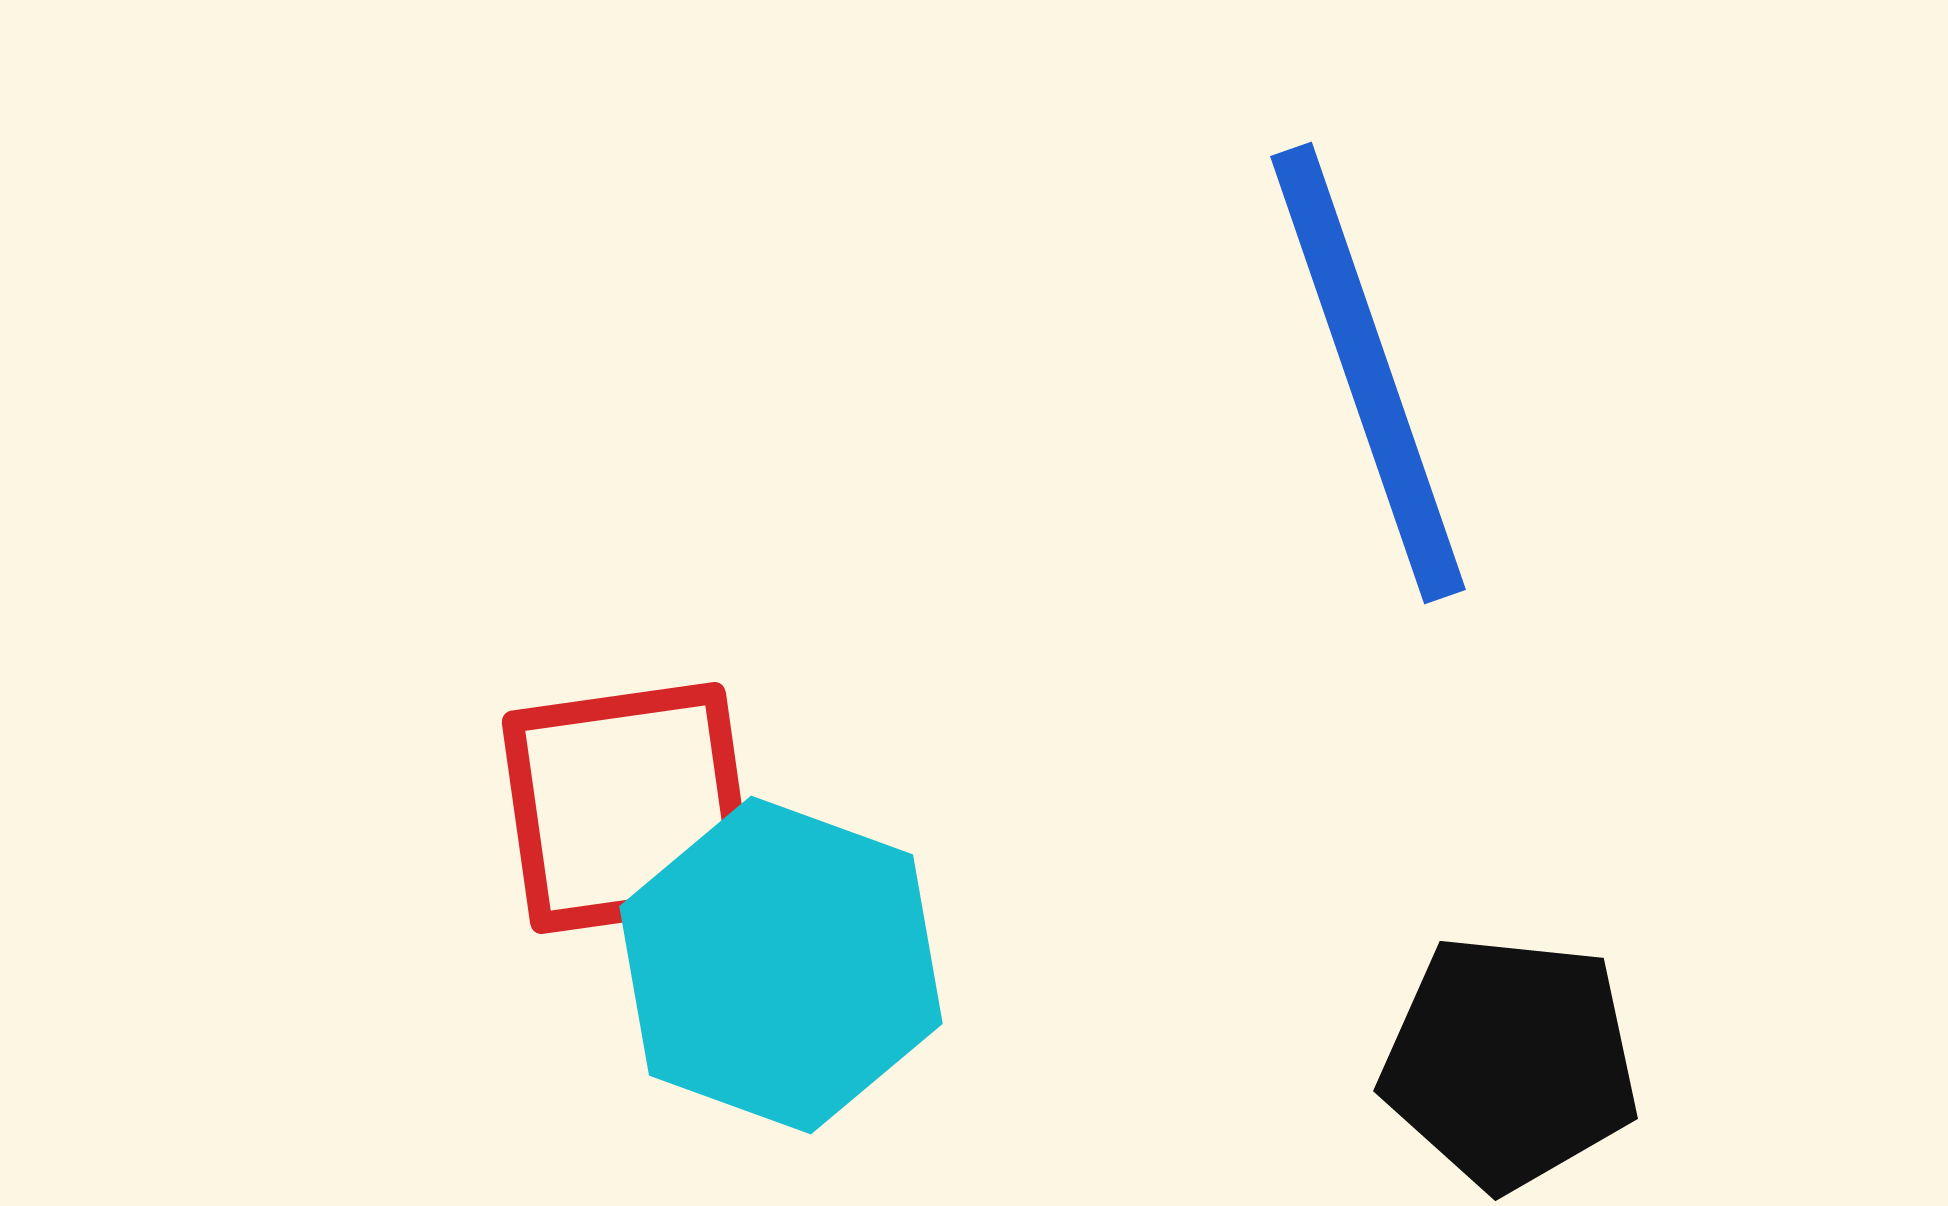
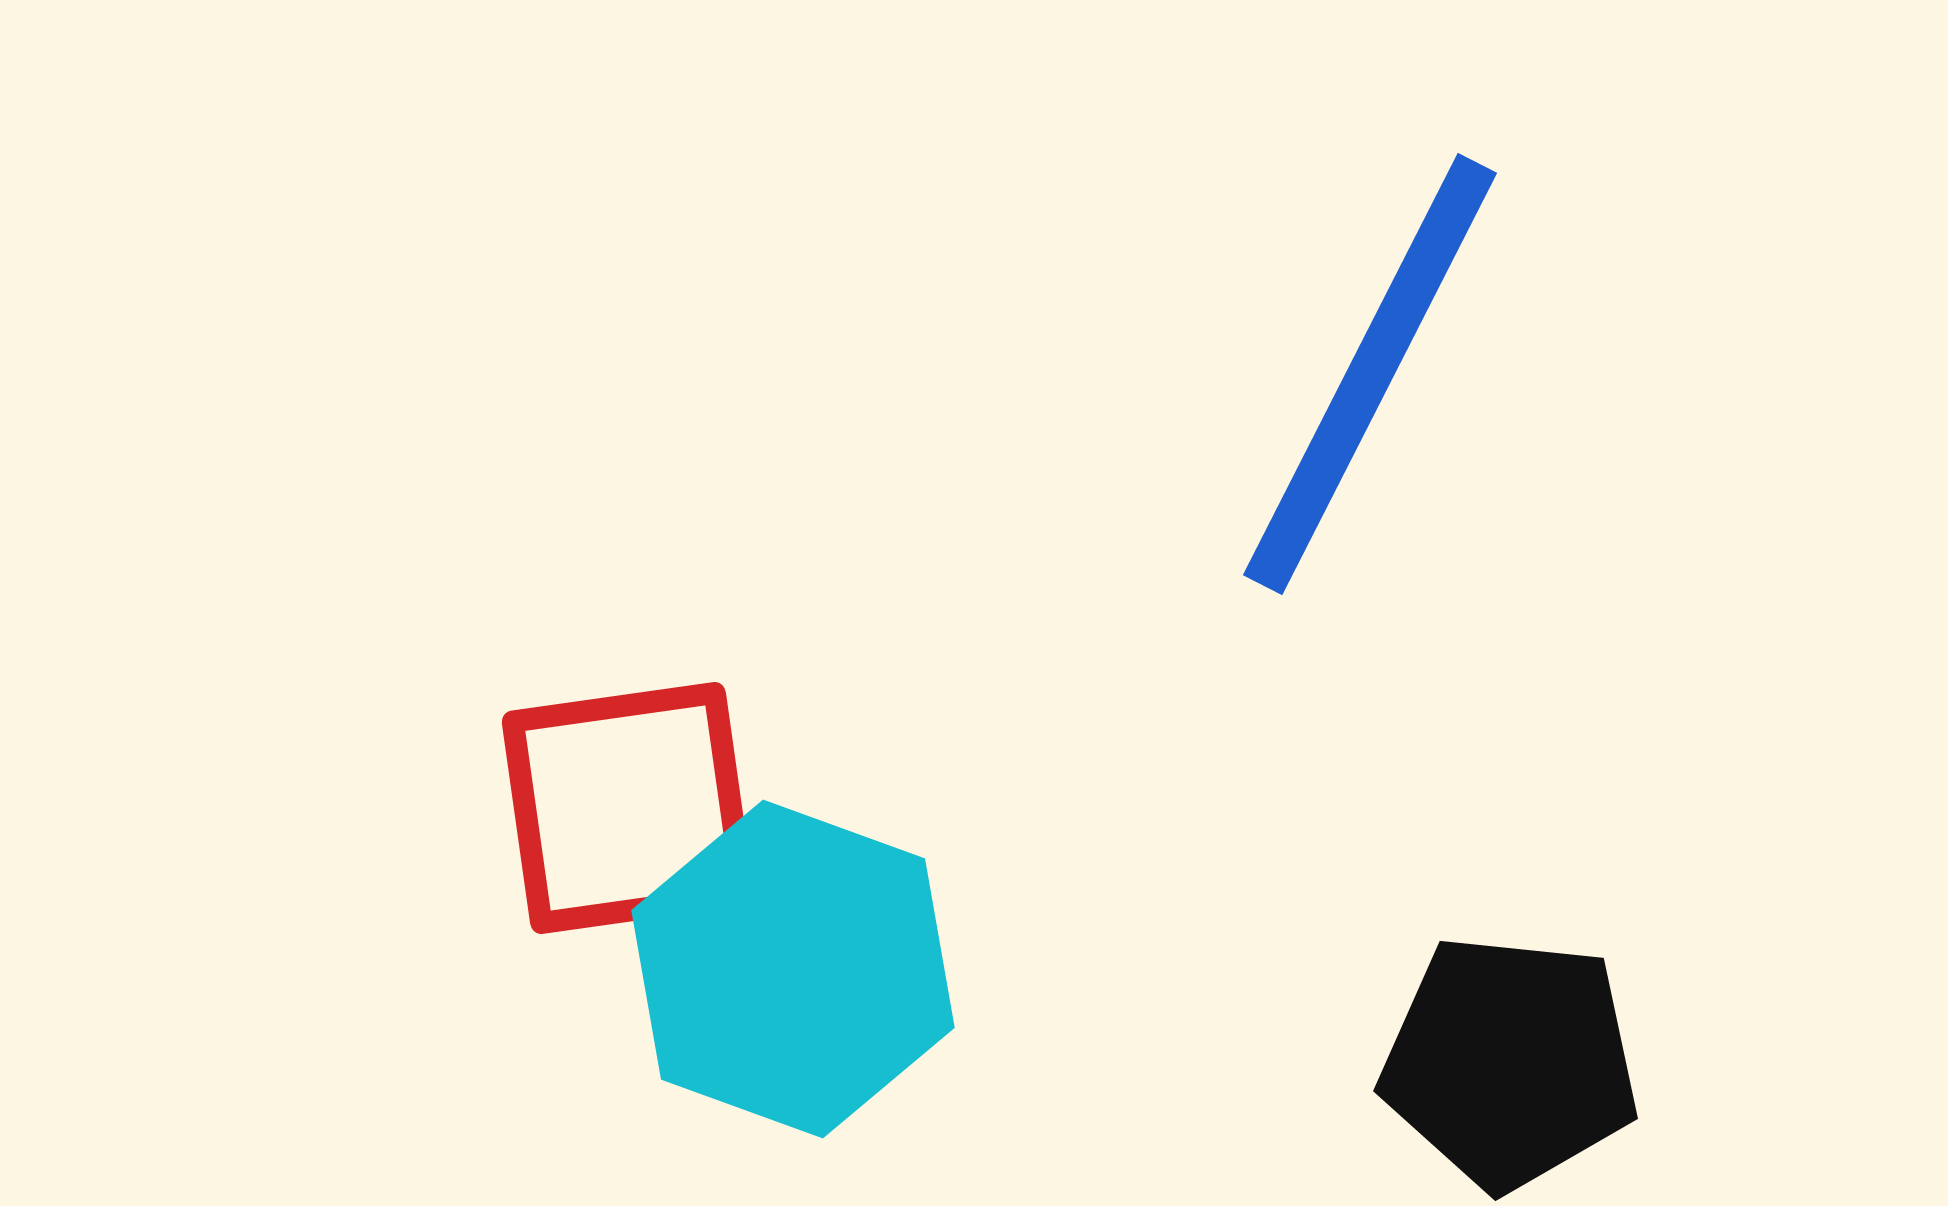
blue line: moved 2 px right, 1 px down; rotated 46 degrees clockwise
cyan hexagon: moved 12 px right, 4 px down
